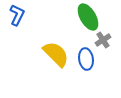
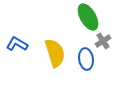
blue L-shape: moved 29 px down; rotated 85 degrees counterclockwise
gray cross: moved 1 px down
yellow semicircle: moved 1 px left, 1 px up; rotated 28 degrees clockwise
